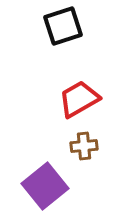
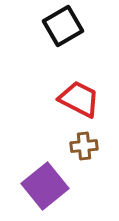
black square: rotated 12 degrees counterclockwise
red trapezoid: rotated 57 degrees clockwise
